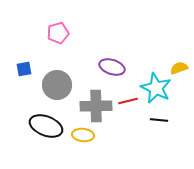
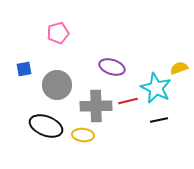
black line: rotated 18 degrees counterclockwise
